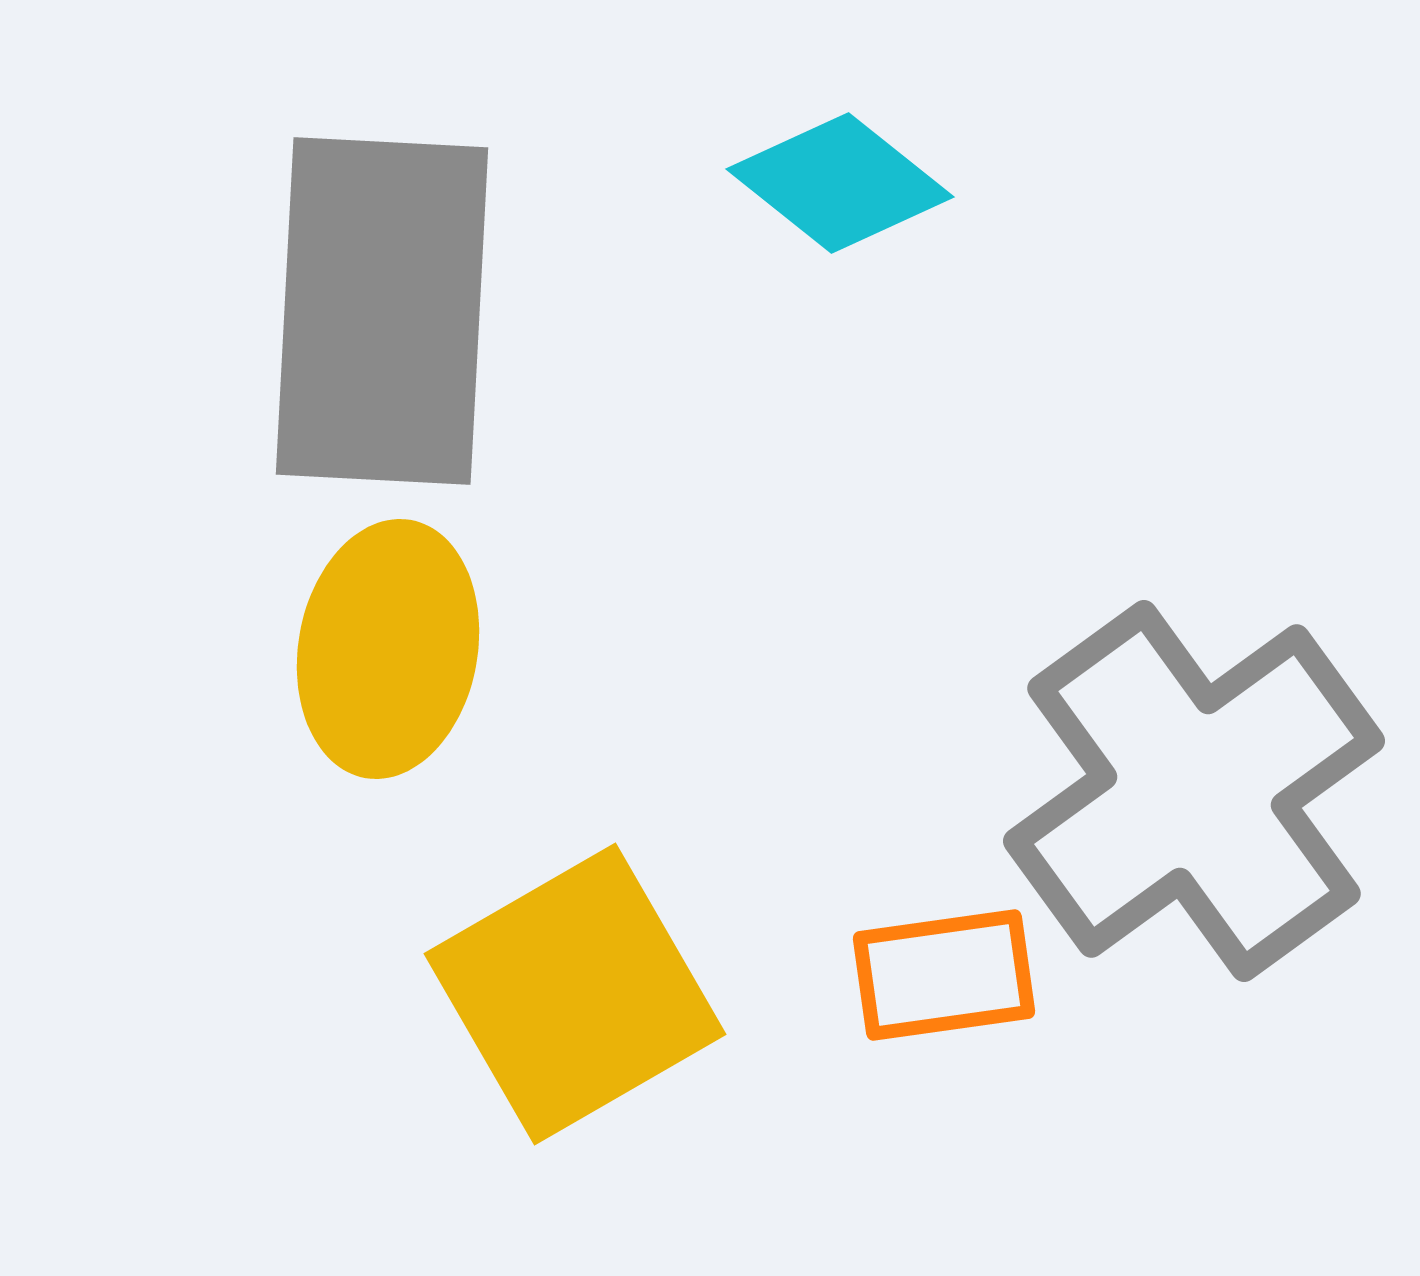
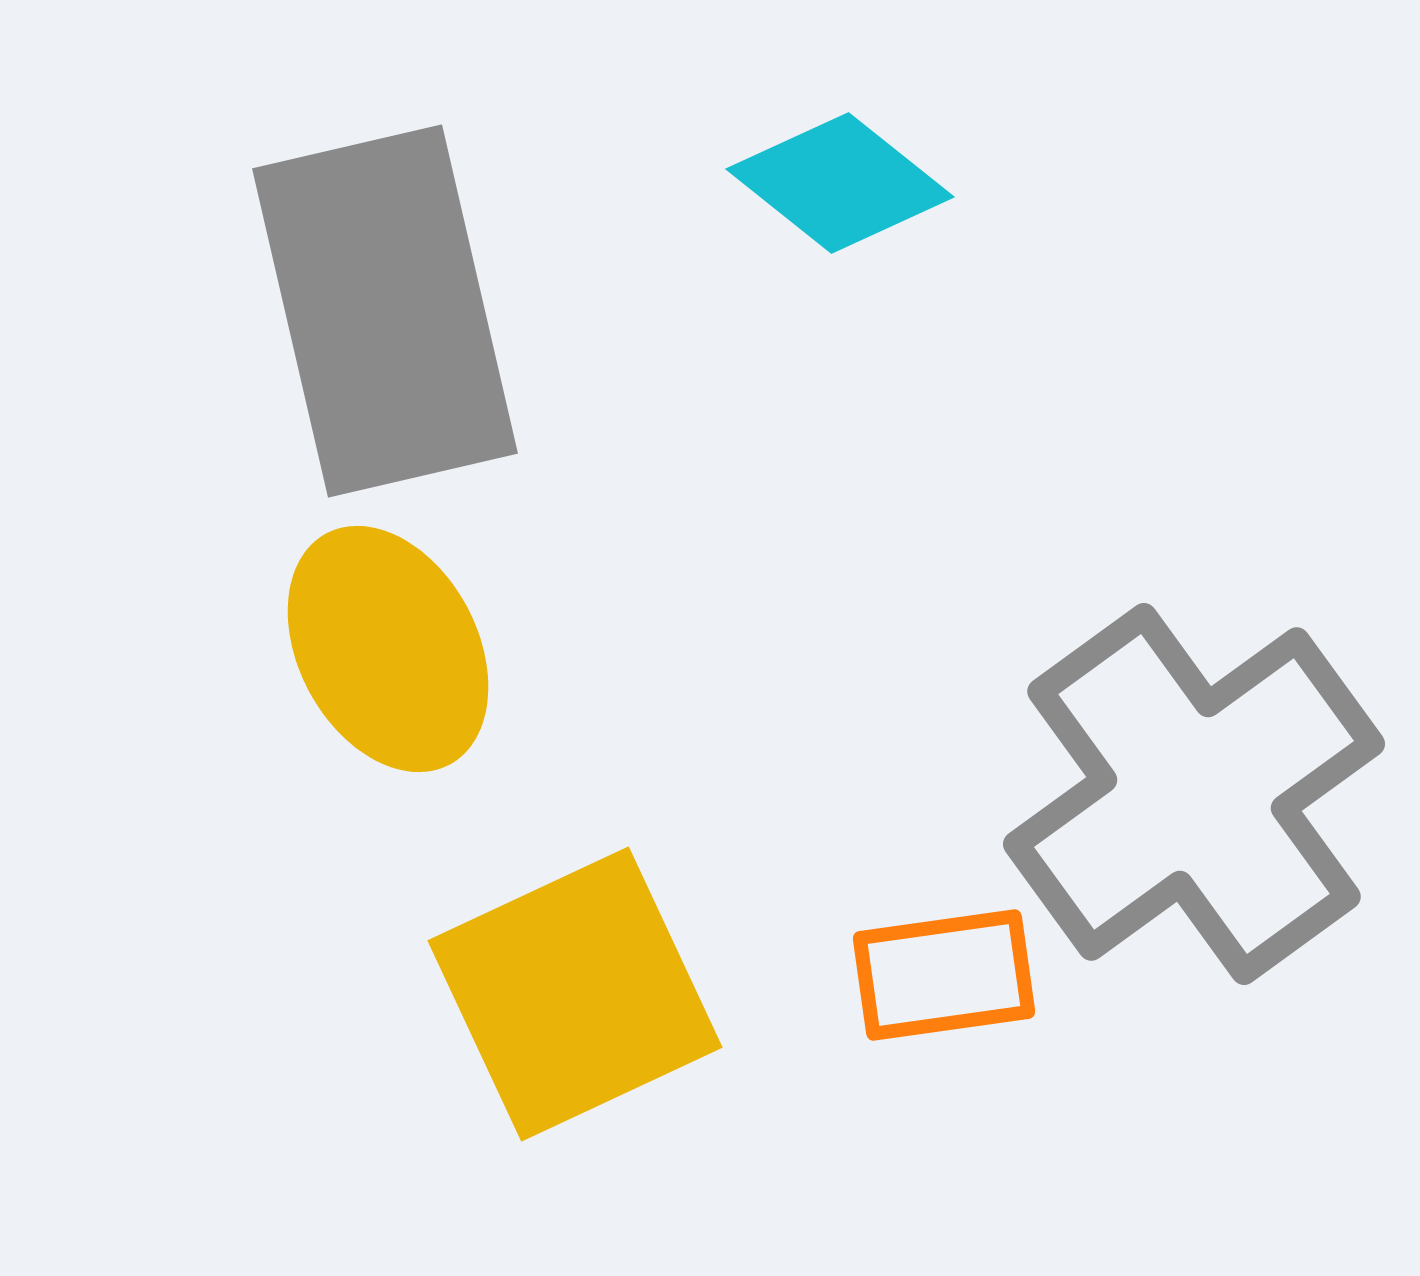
gray rectangle: moved 3 px right; rotated 16 degrees counterclockwise
yellow ellipse: rotated 38 degrees counterclockwise
gray cross: moved 3 px down
yellow square: rotated 5 degrees clockwise
